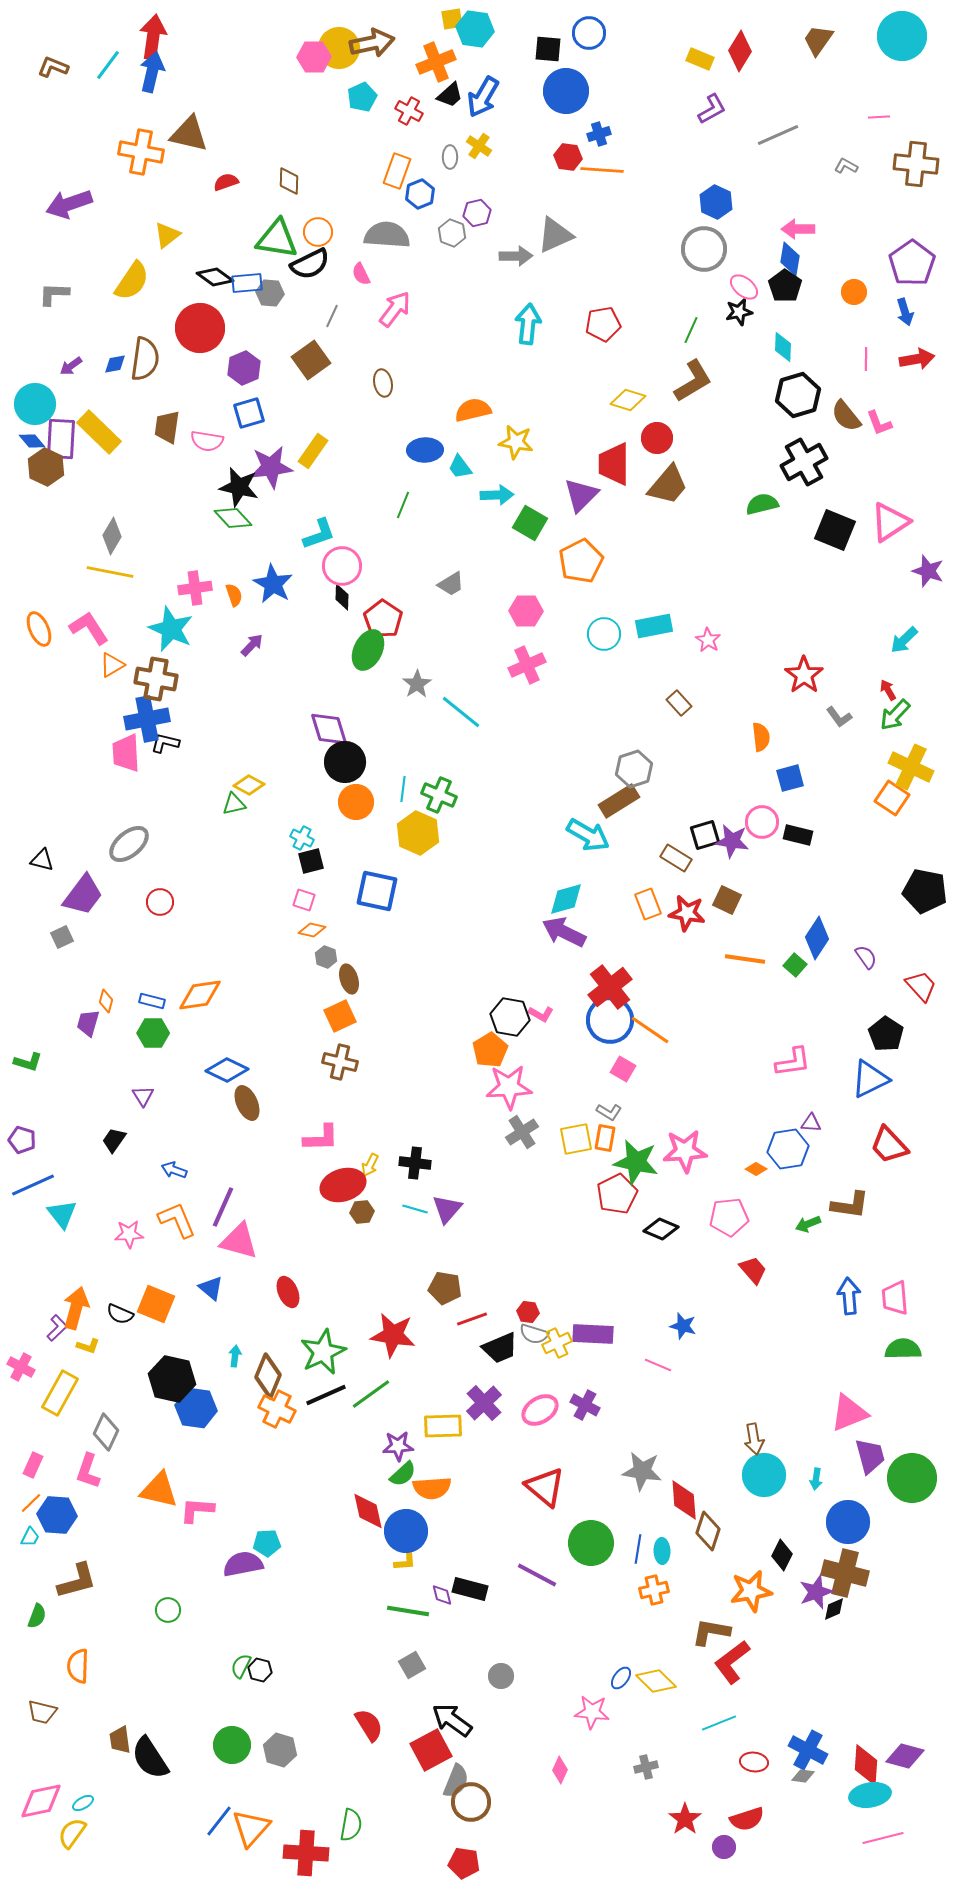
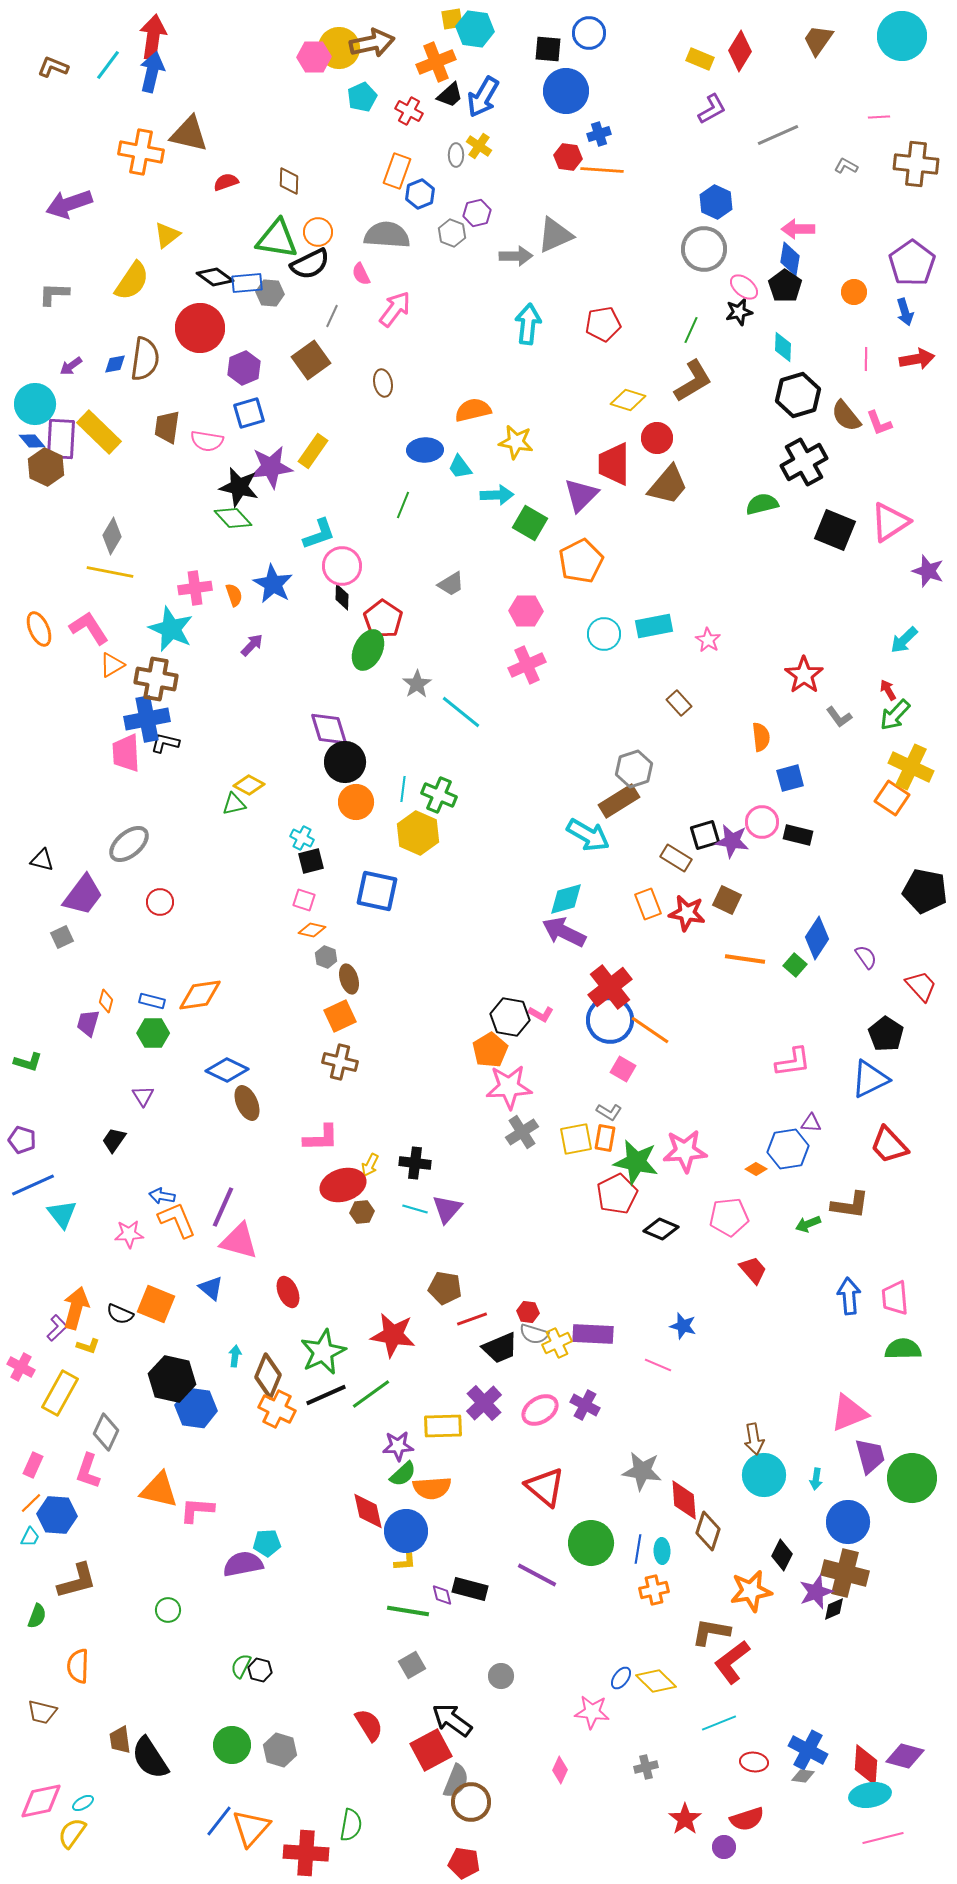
gray ellipse at (450, 157): moved 6 px right, 2 px up
blue arrow at (174, 1170): moved 12 px left, 26 px down; rotated 10 degrees counterclockwise
